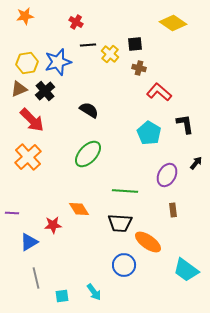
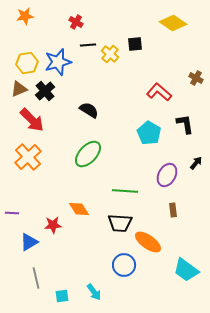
brown cross: moved 57 px right, 10 px down; rotated 16 degrees clockwise
